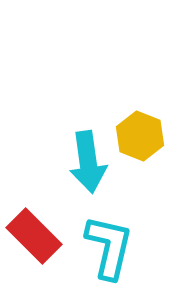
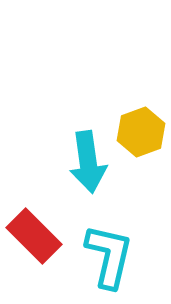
yellow hexagon: moved 1 px right, 4 px up; rotated 18 degrees clockwise
cyan L-shape: moved 9 px down
